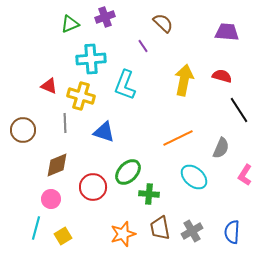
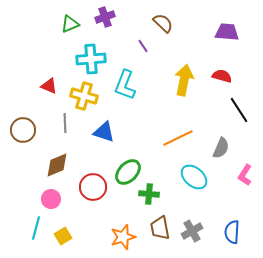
yellow cross: moved 3 px right
orange star: moved 3 px down
